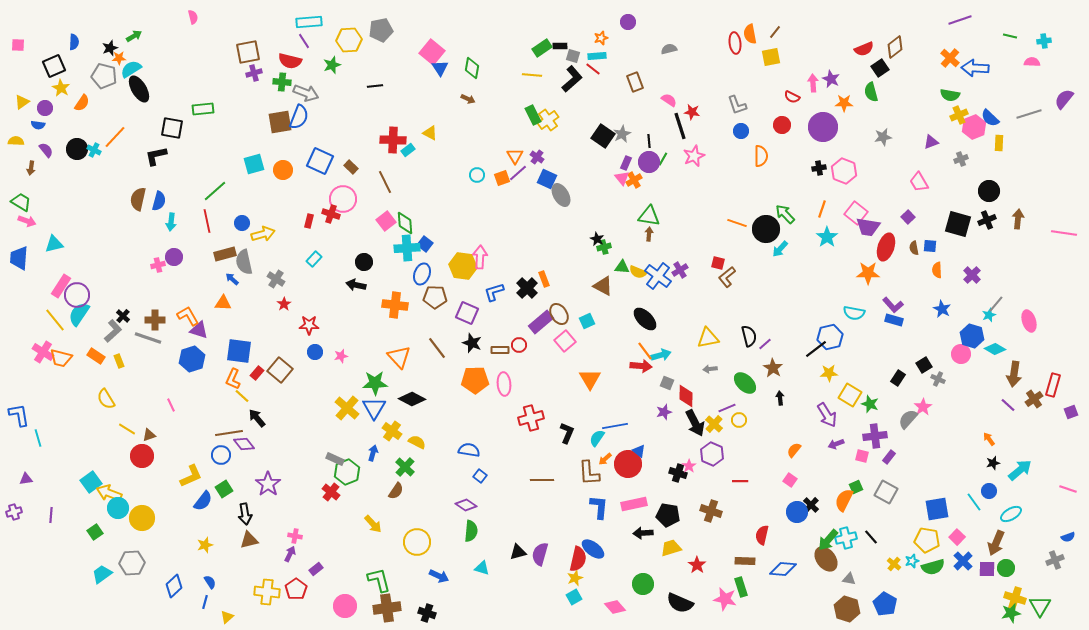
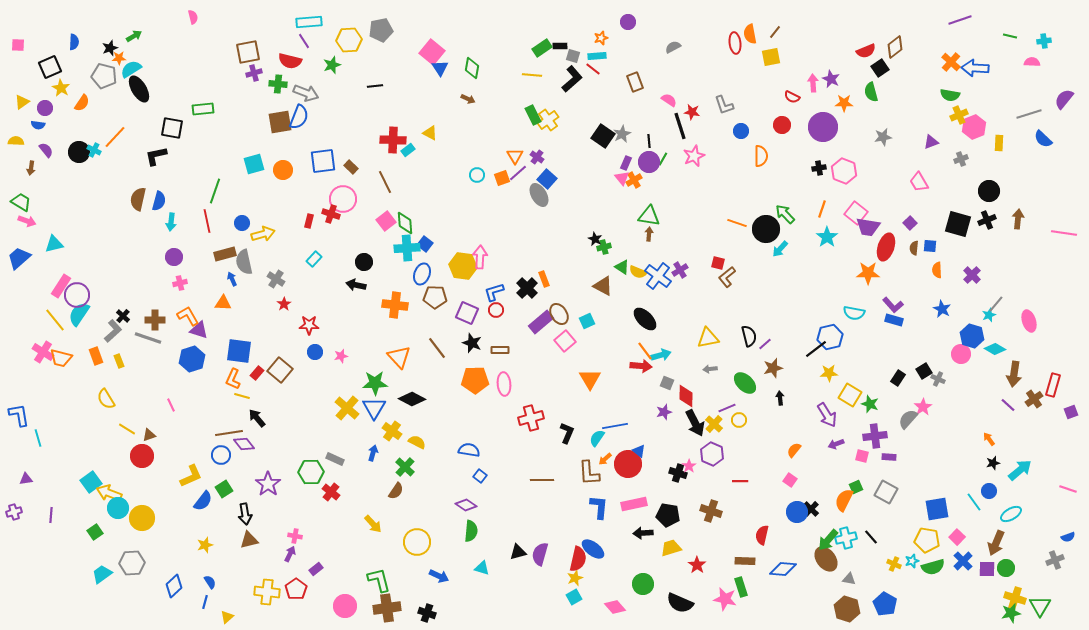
gray semicircle at (669, 49): moved 4 px right, 2 px up; rotated 14 degrees counterclockwise
red semicircle at (864, 49): moved 2 px right, 2 px down
orange cross at (950, 58): moved 1 px right, 4 px down
black square at (54, 66): moved 4 px left, 1 px down
green cross at (282, 82): moved 4 px left, 2 px down
gray L-shape at (737, 105): moved 13 px left
blue semicircle at (990, 118): moved 53 px right, 21 px down
black circle at (77, 149): moved 2 px right, 3 px down
blue square at (320, 161): moved 3 px right; rotated 32 degrees counterclockwise
blue square at (547, 179): rotated 18 degrees clockwise
green line at (215, 191): rotated 30 degrees counterclockwise
gray ellipse at (561, 195): moved 22 px left
purple square at (908, 217): moved 2 px right, 6 px down
black star at (597, 239): moved 2 px left
brown semicircle at (914, 248): rotated 16 degrees clockwise
blue trapezoid at (19, 258): rotated 45 degrees clockwise
pink cross at (158, 265): moved 22 px right, 18 px down
green triangle at (622, 267): rotated 28 degrees clockwise
blue arrow at (232, 279): rotated 24 degrees clockwise
red circle at (519, 345): moved 23 px left, 35 px up
orange rectangle at (96, 356): rotated 36 degrees clockwise
black square at (924, 365): moved 6 px down
brown star at (773, 368): rotated 24 degrees clockwise
yellow line at (242, 396): rotated 28 degrees counterclockwise
purple rectangle at (889, 457): rotated 56 degrees clockwise
green hexagon at (347, 472): moved 36 px left; rotated 20 degrees clockwise
black cross at (811, 505): moved 4 px down
yellow cross at (894, 564): rotated 16 degrees counterclockwise
